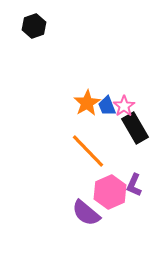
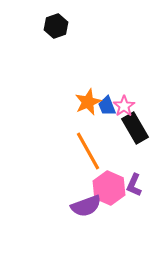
black hexagon: moved 22 px right
orange star: moved 1 px right, 1 px up; rotated 8 degrees clockwise
orange line: rotated 15 degrees clockwise
pink hexagon: moved 1 px left, 4 px up; rotated 12 degrees counterclockwise
purple semicircle: moved 7 px up; rotated 60 degrees counterclockwise
